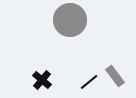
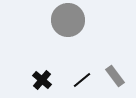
gray circle: moved 2 px left
black line: moved 7 px left, 2 px up
